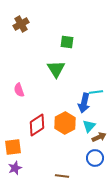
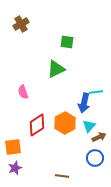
green triangle: rotated 36 degrees clockwise
pink semicircle: moved 4 px right, 2 px down
